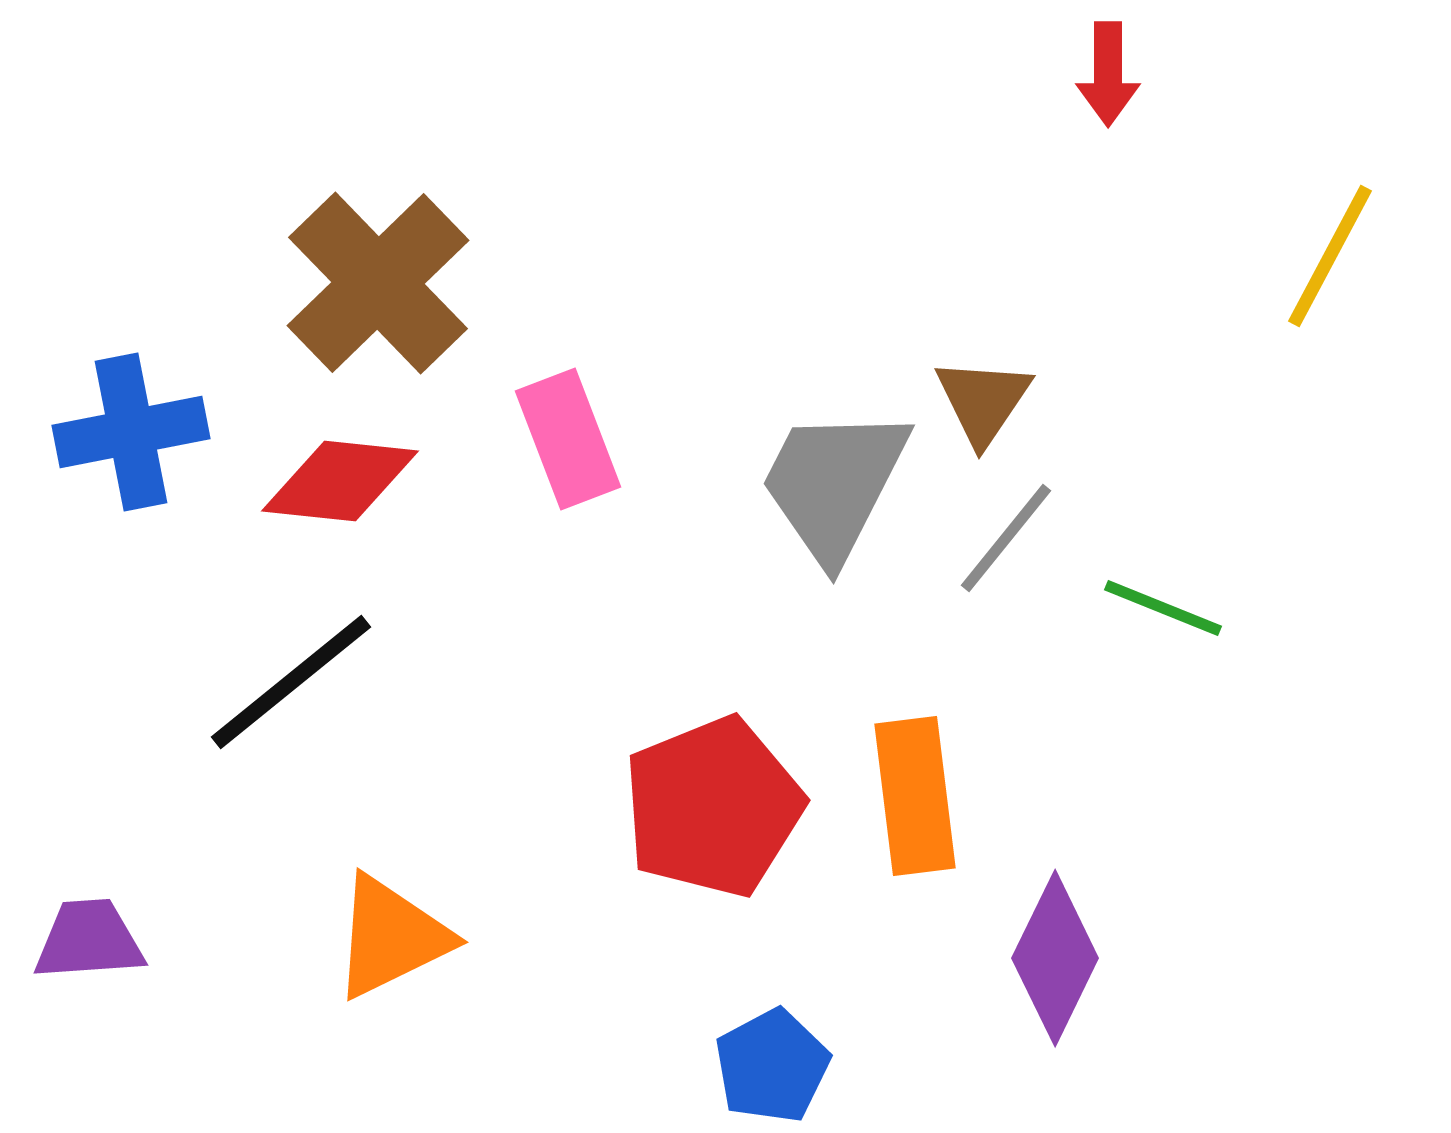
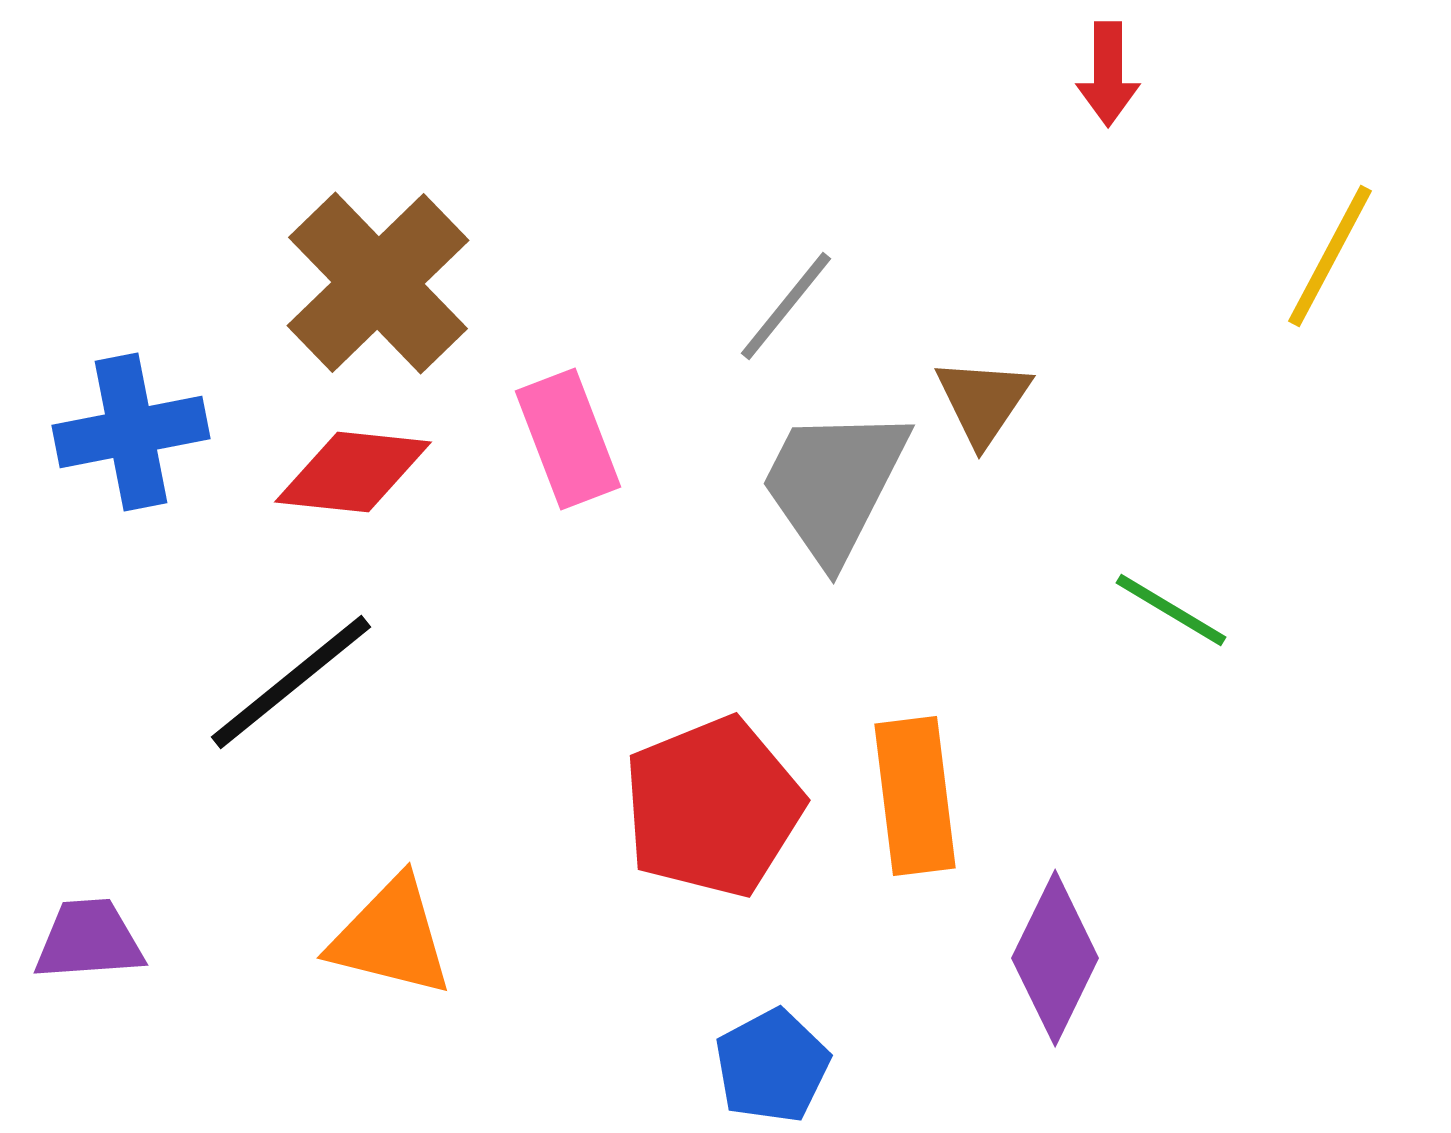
red diamond: moved 13 px right, 9 px up
gray line: moved 220 px left, 232 px up
green line: moved 8 px right, 2 px down; rotated 9 degrees clockwise
orange triangle: rotated 40 degrees clockwise
